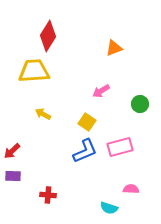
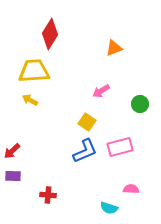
red diamond: moved 2 px right, 2 px up
yellow arrow: moved 13 px left, 14 px up
